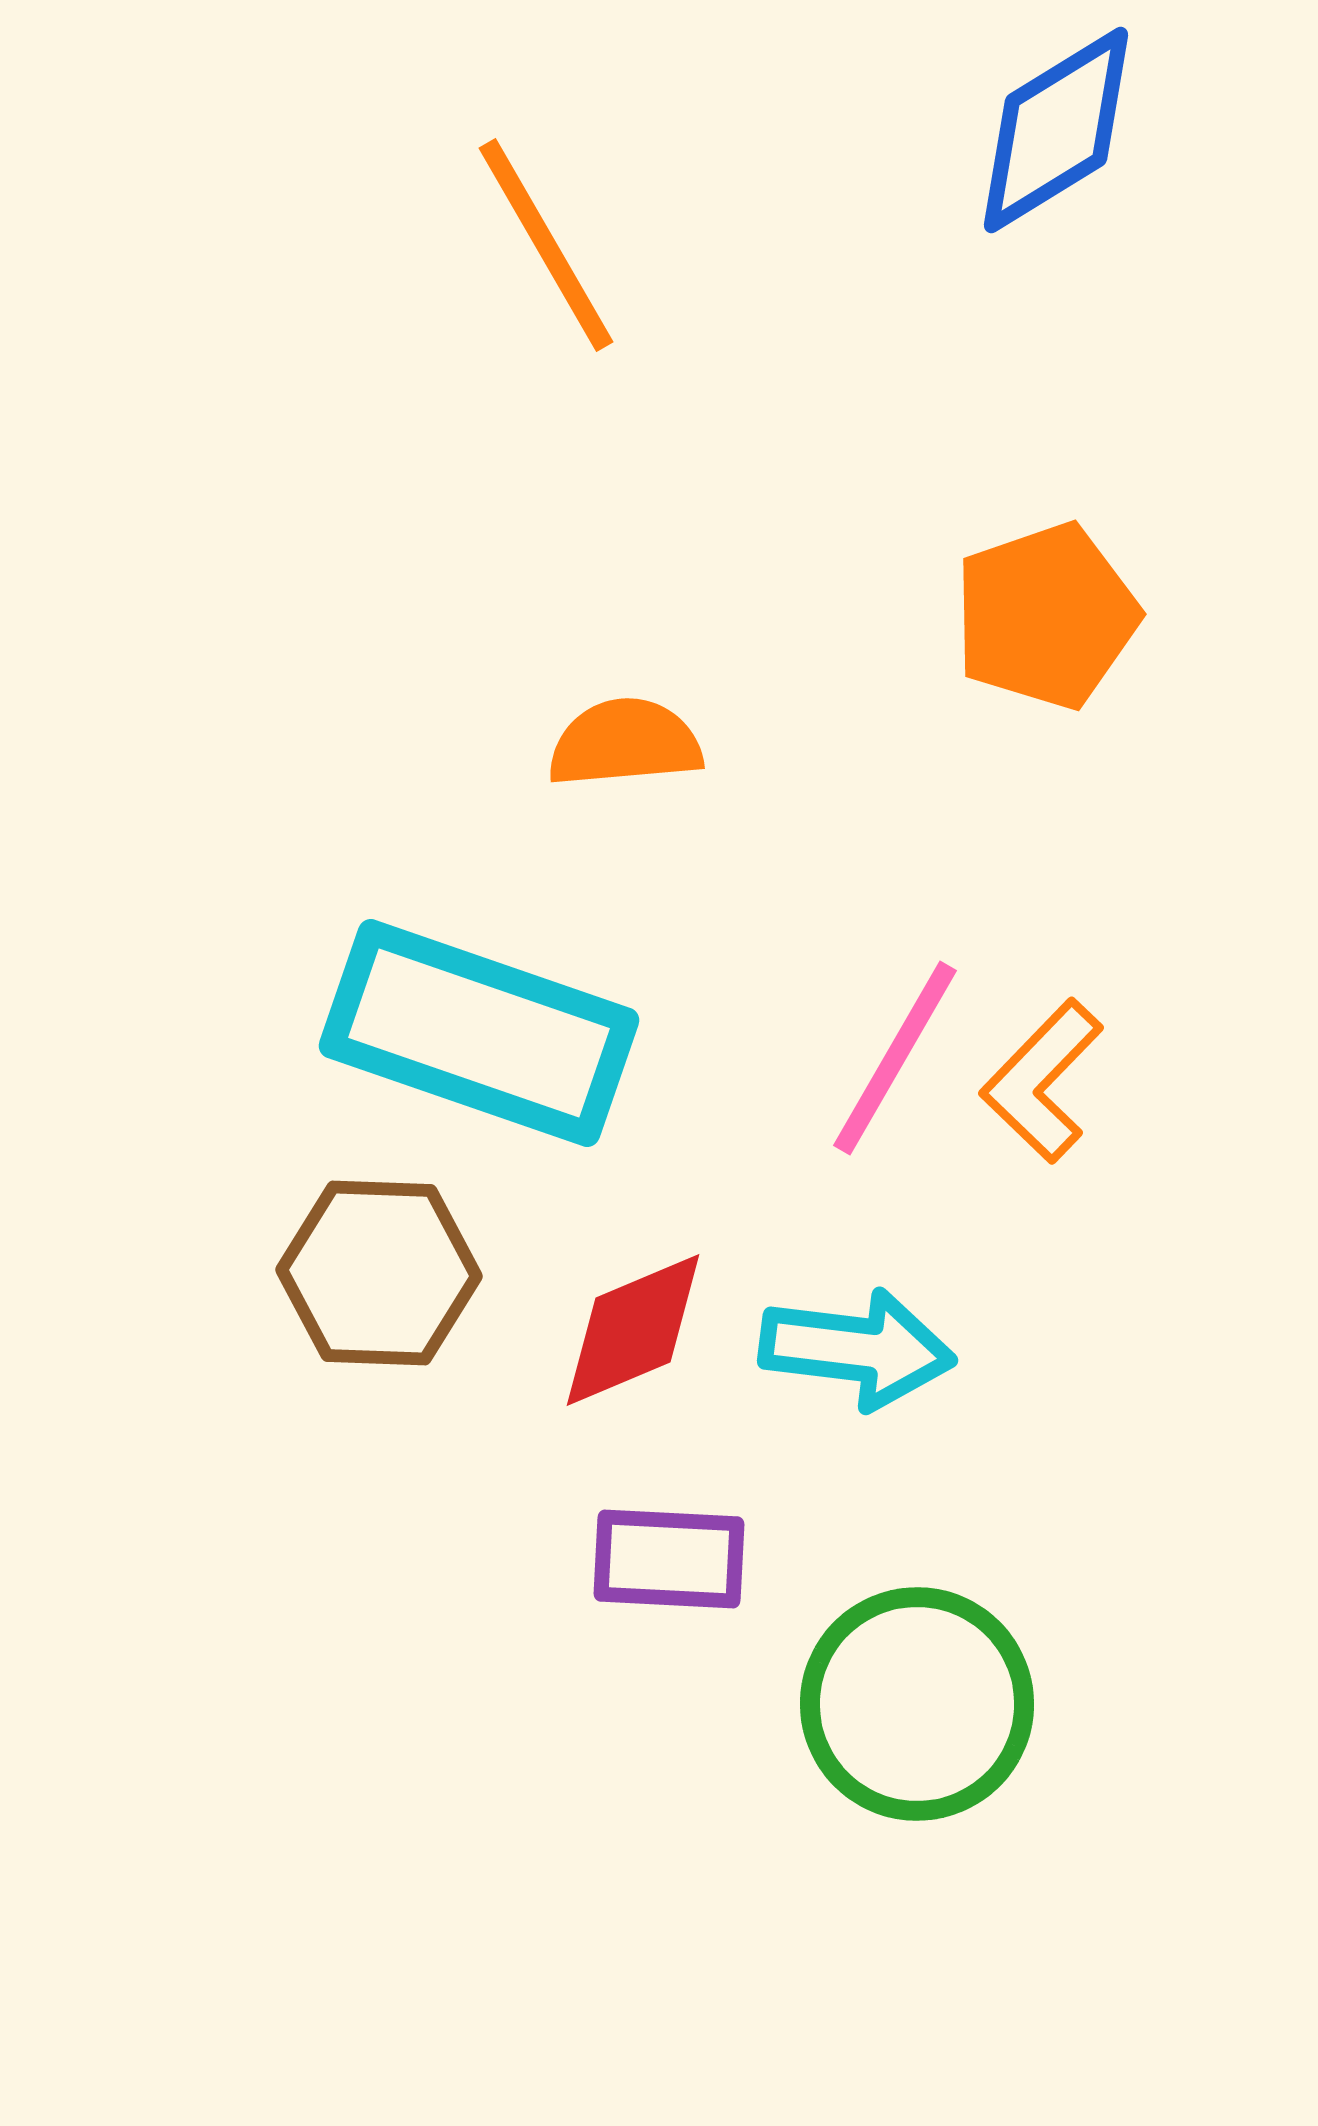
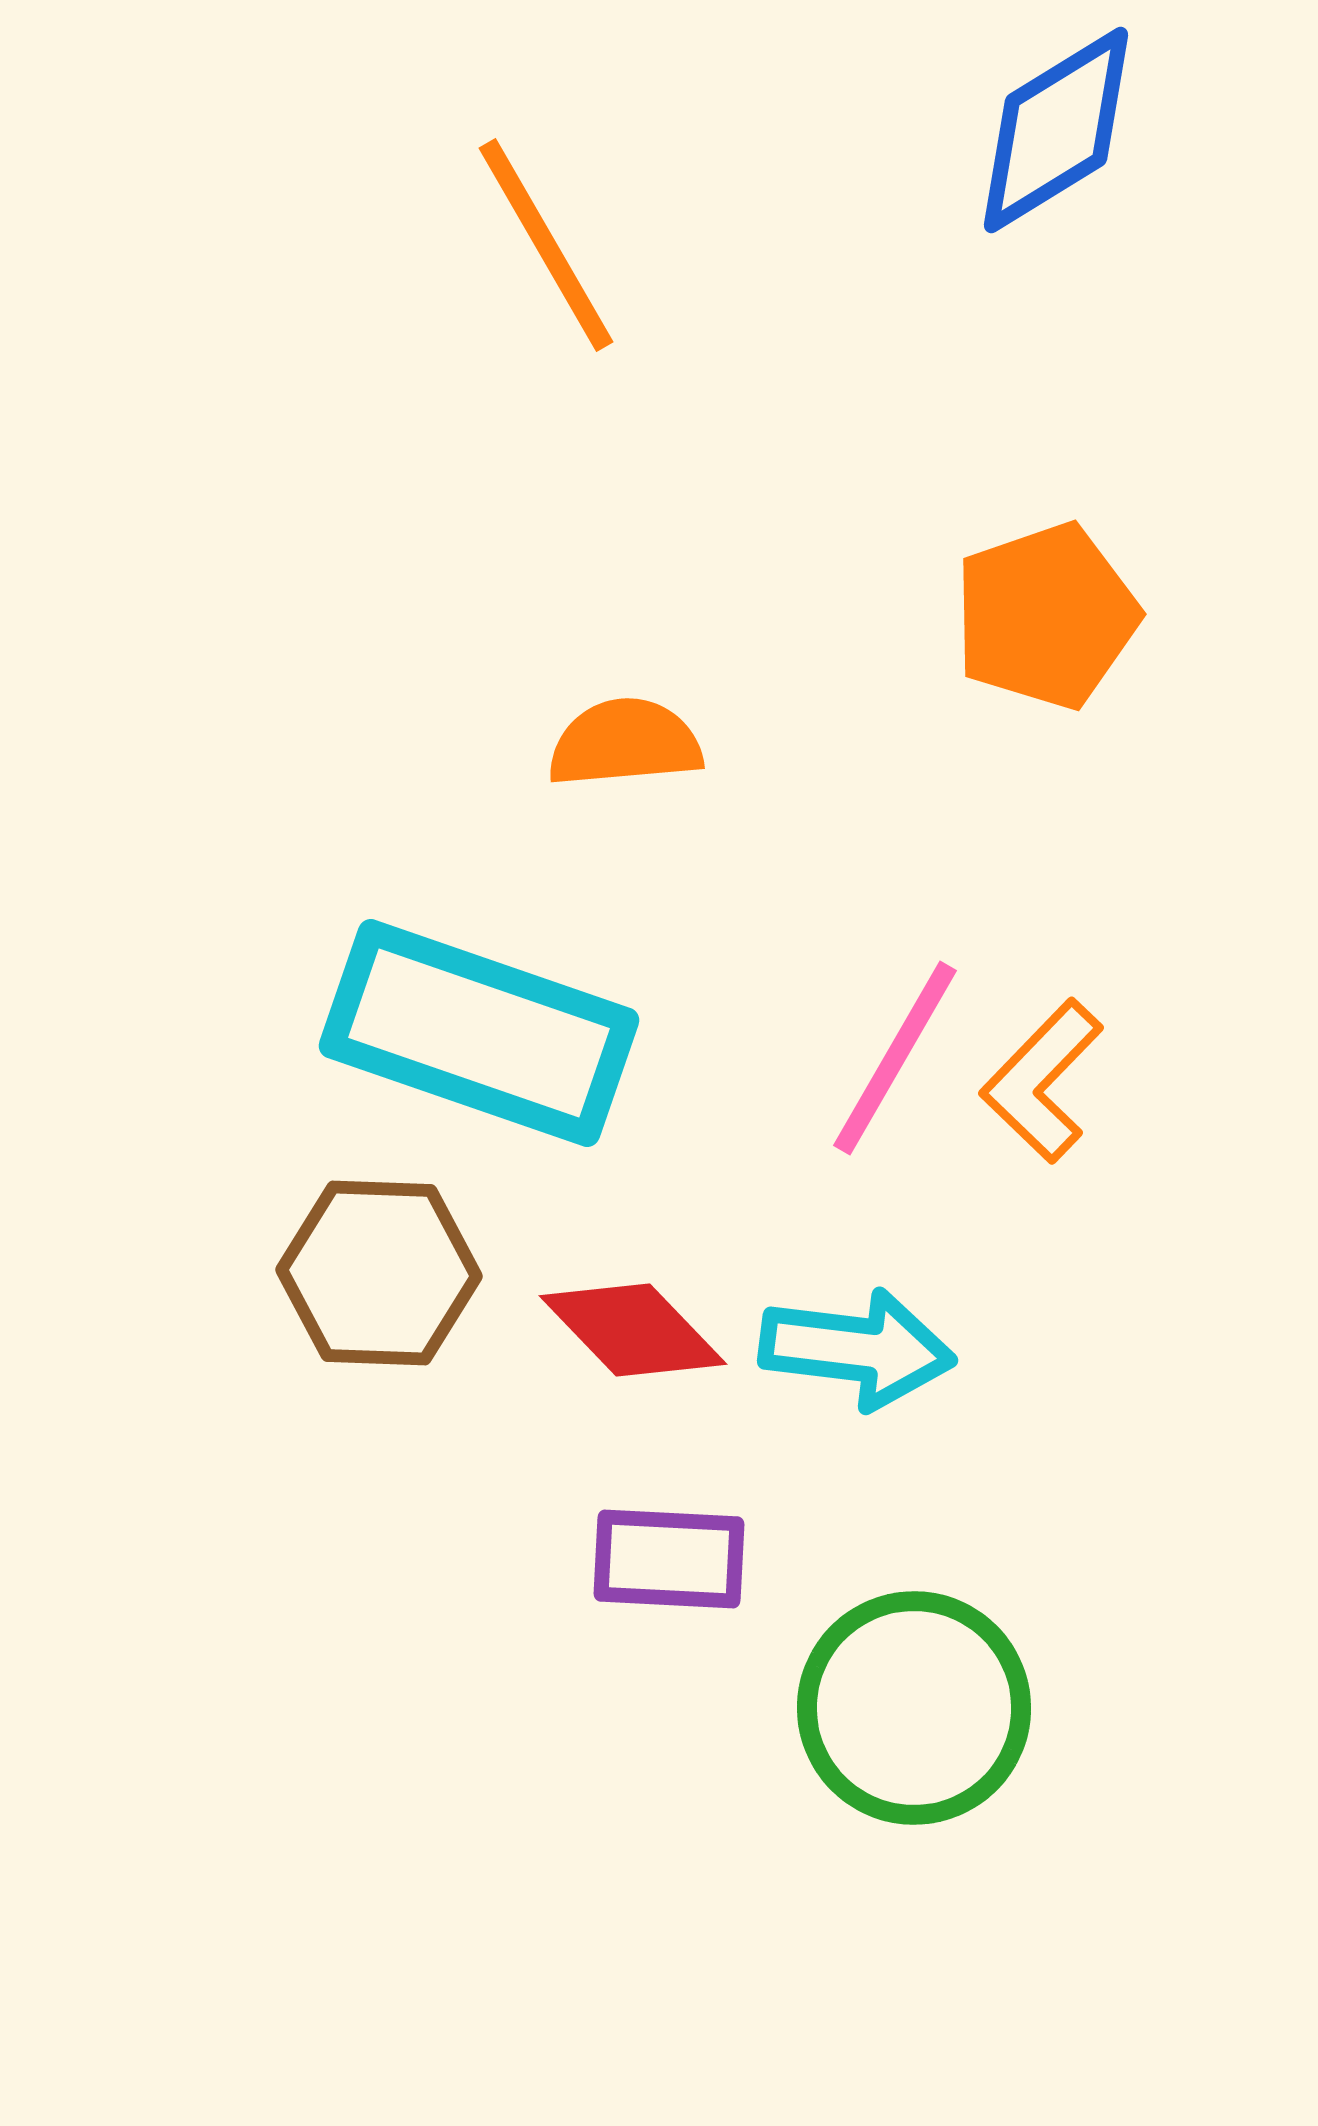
red diamond: rotated 69 degrees clockwise
green circle: moved 3 px left, 4 px down
